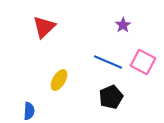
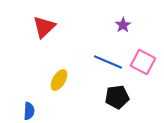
black pentagon: moved 6 px right; rotated 15 degrees clockwise
